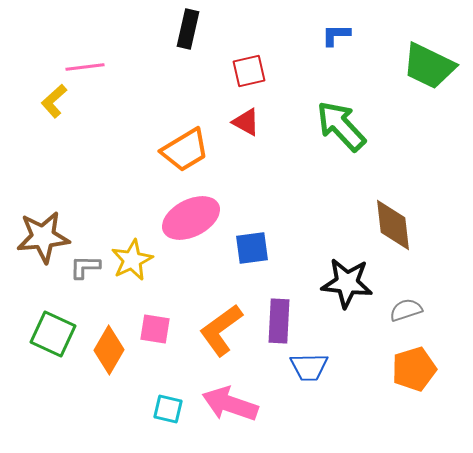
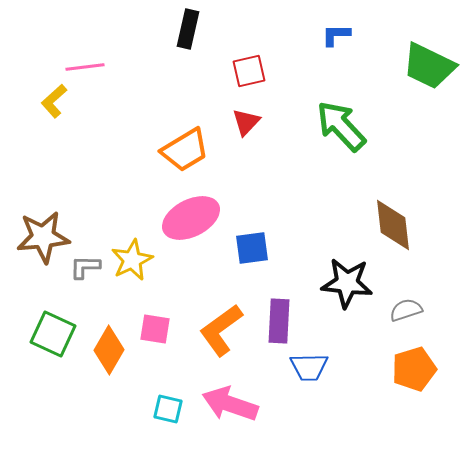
red triangle: rotated 44 degrees clockwise
